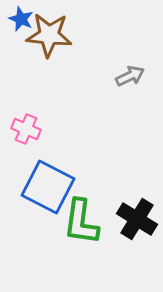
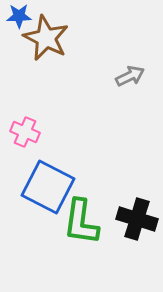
blue star: moved 2 px left, 3 px up; rotated 25 degrees counterclockwise
brown star: moved 3 px left, 3 px down; rotated 21 degrees clockwise
pink cross: moved 1 px left, 3 px down
black cross: rotated 15 degrees counterclockwise
